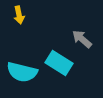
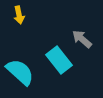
cyan rectangle: moved 3 px up; rotated 20 degrees clockwise
cyan semicircle: moved 2 px left; rotated 152 degrees counterclockwise
